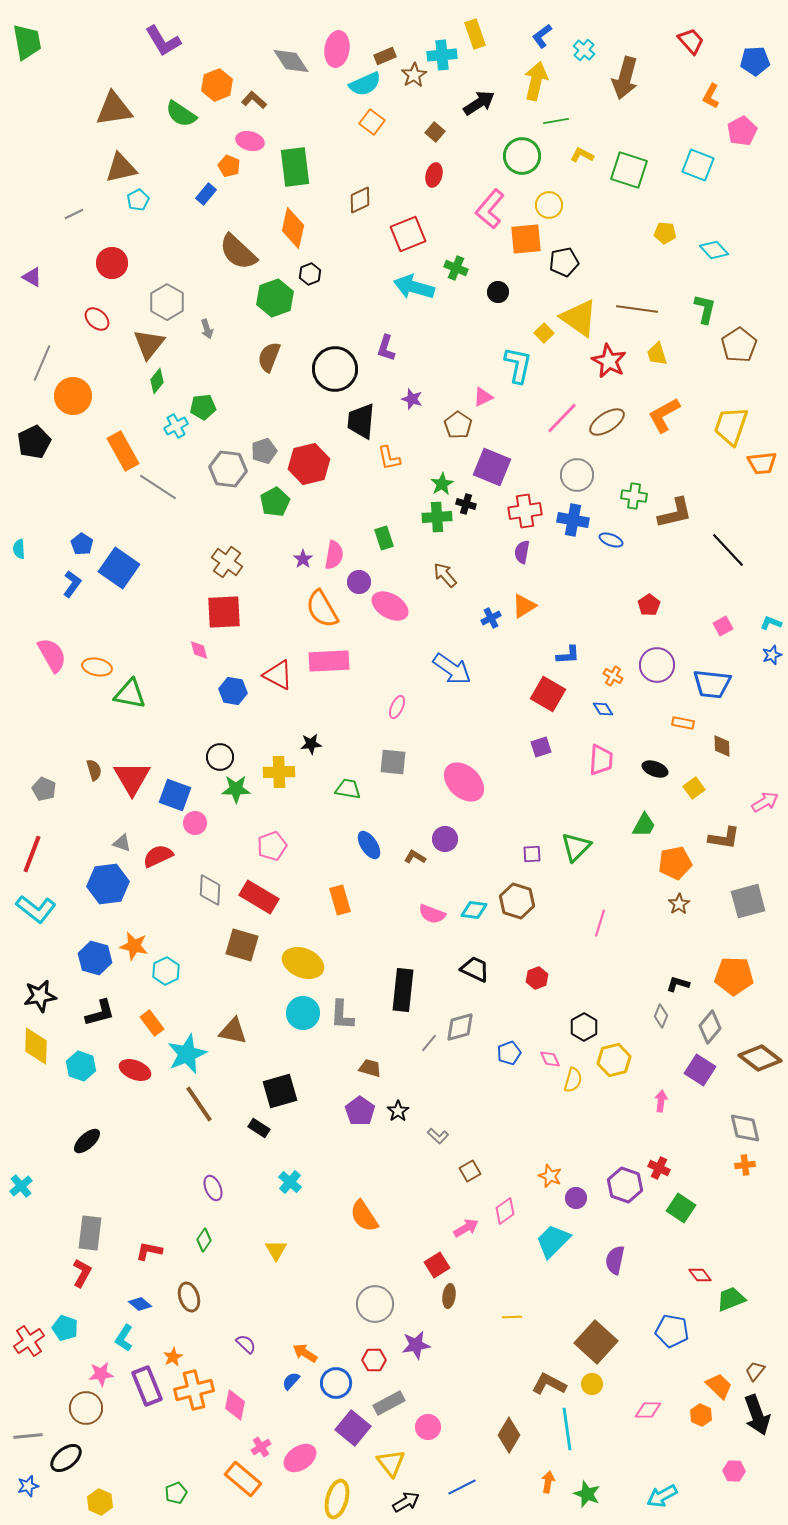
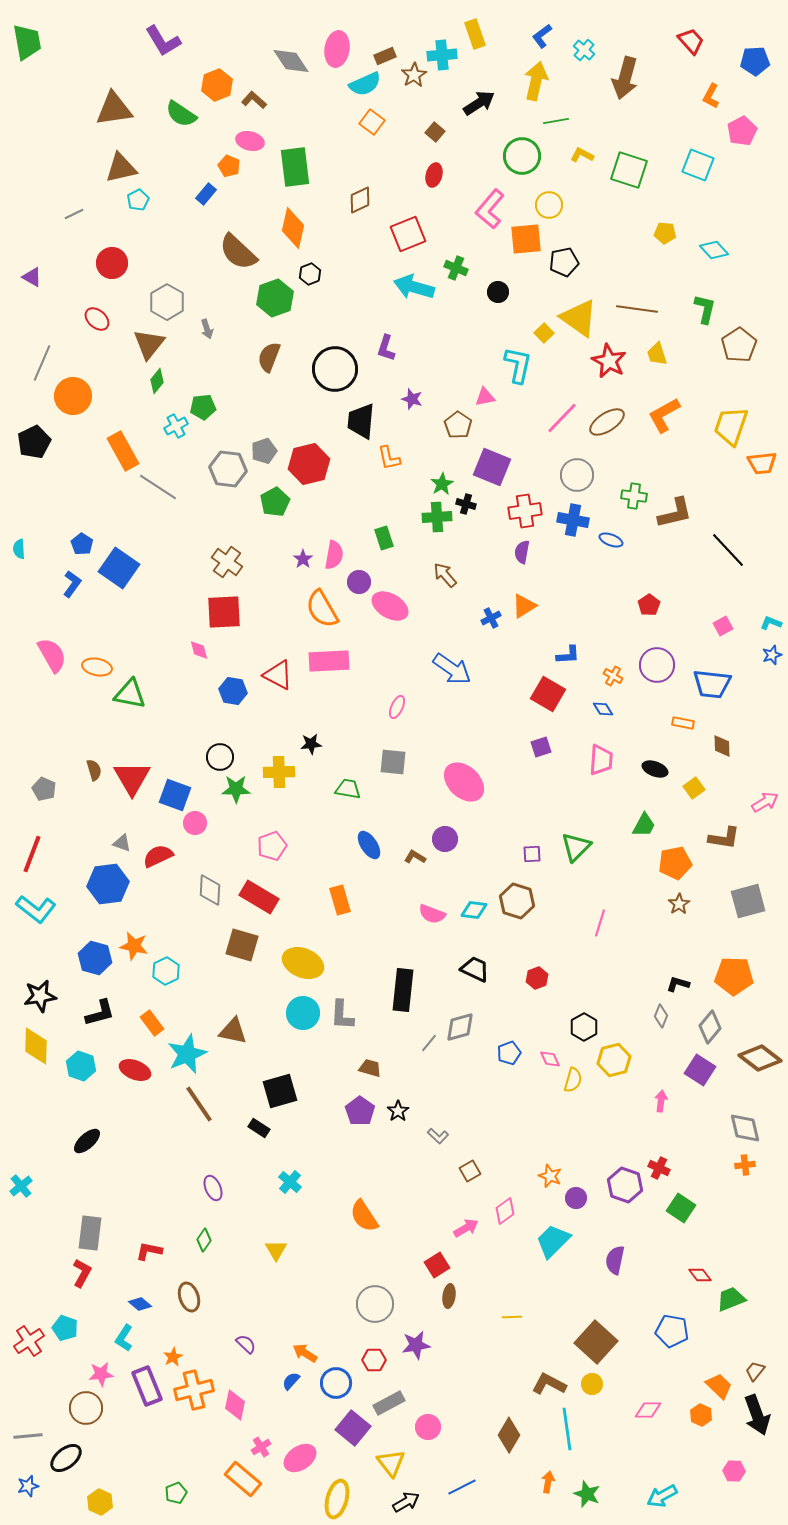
pink triangle at (483, 397): moved 2 px right; rotated 15 degrees clockwise
